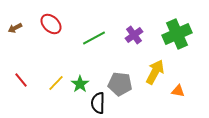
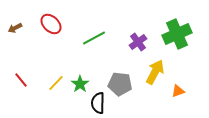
purple cross: moved 4 px right, 7 px down
orange triangle: rotated 32 degrees counterclockwise
